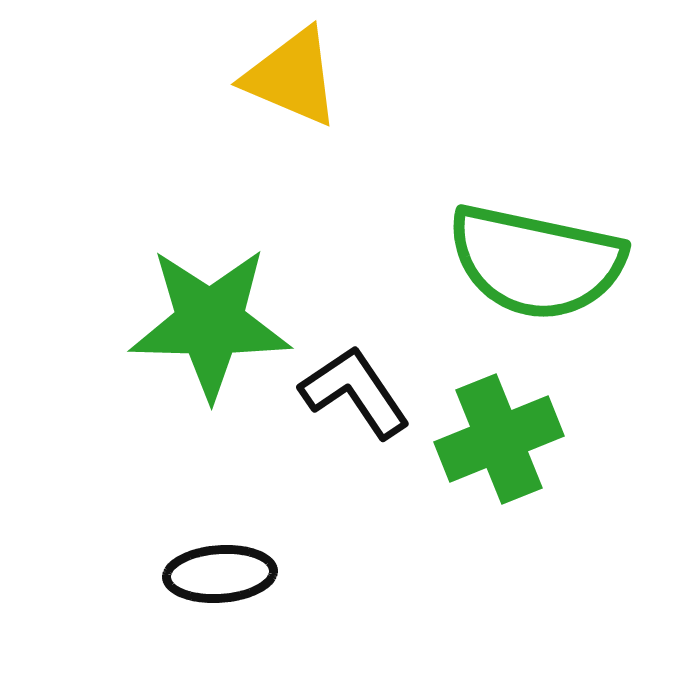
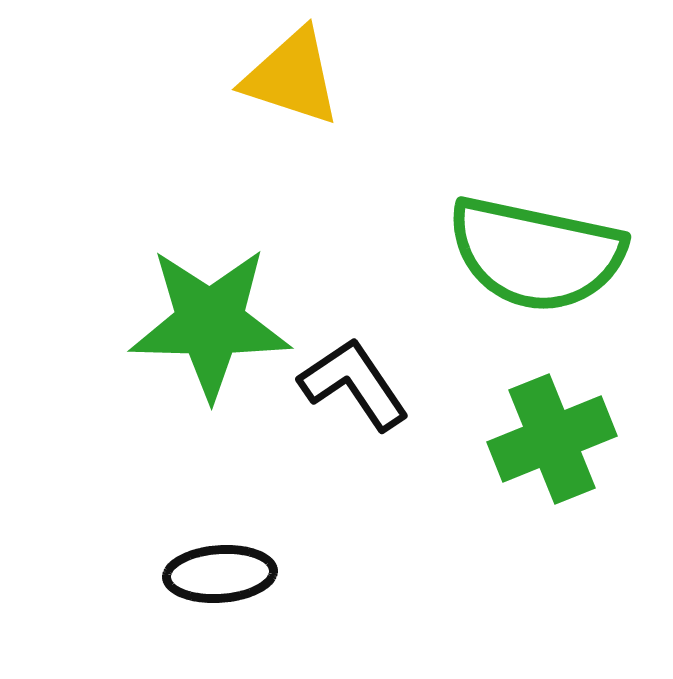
yellow triangle: rotated 5 degrees counterclockwise
green semicircle: moved 8 px up
black L-shape: moved 1 px left, 8 px up
green cross: moved 53 px right
